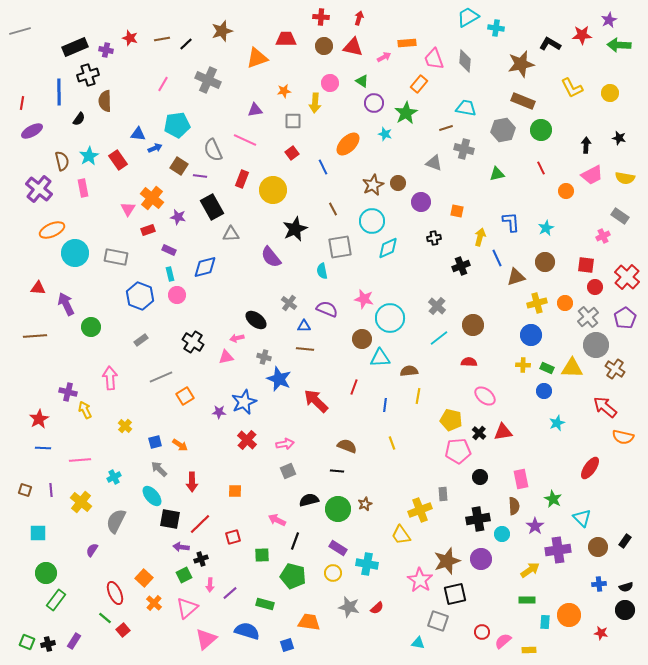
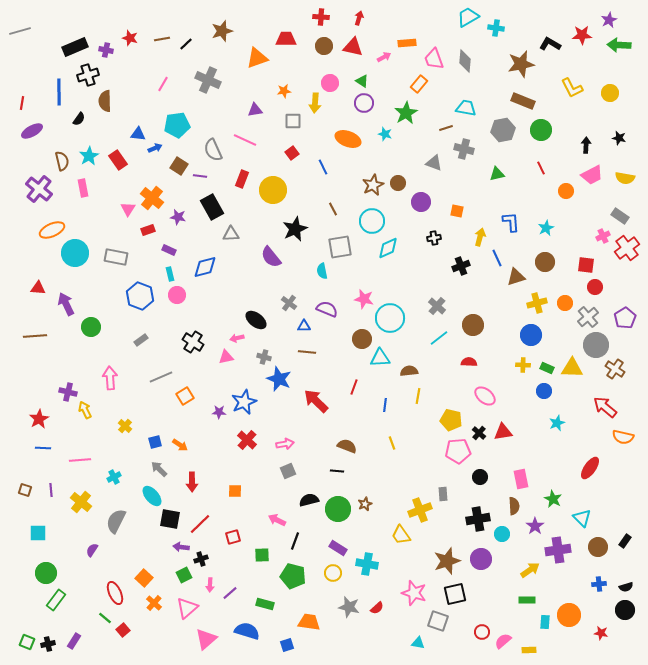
purple circle at (374, 103): moved 10 px left
orange ellipse at (348, 144): moved 5 px up; rotated 65 degrees clockwise
red cross at (627, 277): moved 29 px up; rotated 10 degrees clockwise
brown line at (305, 349): moved 2 px right, 3 px down
pink star at (420, 580): moved 6 px left, 13 px down; rotated 15 degrees counterclockwise
